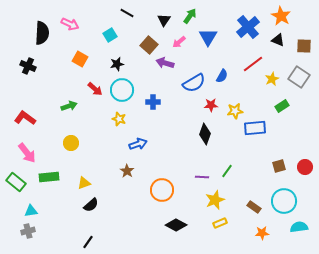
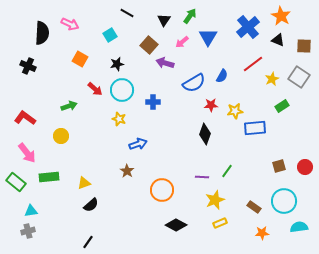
pink arrow at (179, 42): moved 3 px right
yellow circle at (71, 143): moved 10 px left, 7 px up
